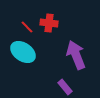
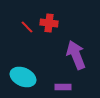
cyan ellipse: moved 25 px down; rotated 10 degrees counterclockwise
purple rectangle: moved 2 px left; rotated 49 degrees counterclockwise
